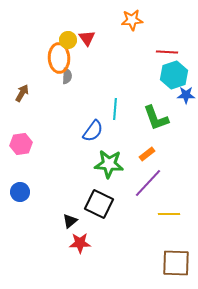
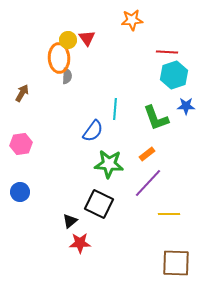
blue star: moved 11 px down
